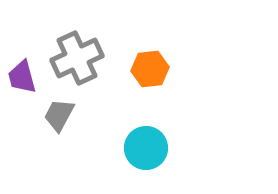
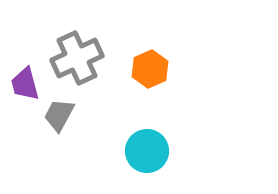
orange hexagon: rotated 18 degrees counterclockwise
purple trapezoid: moved 3 px right, 7 px down
cyan circle: moved 1 px right, 3 px down
